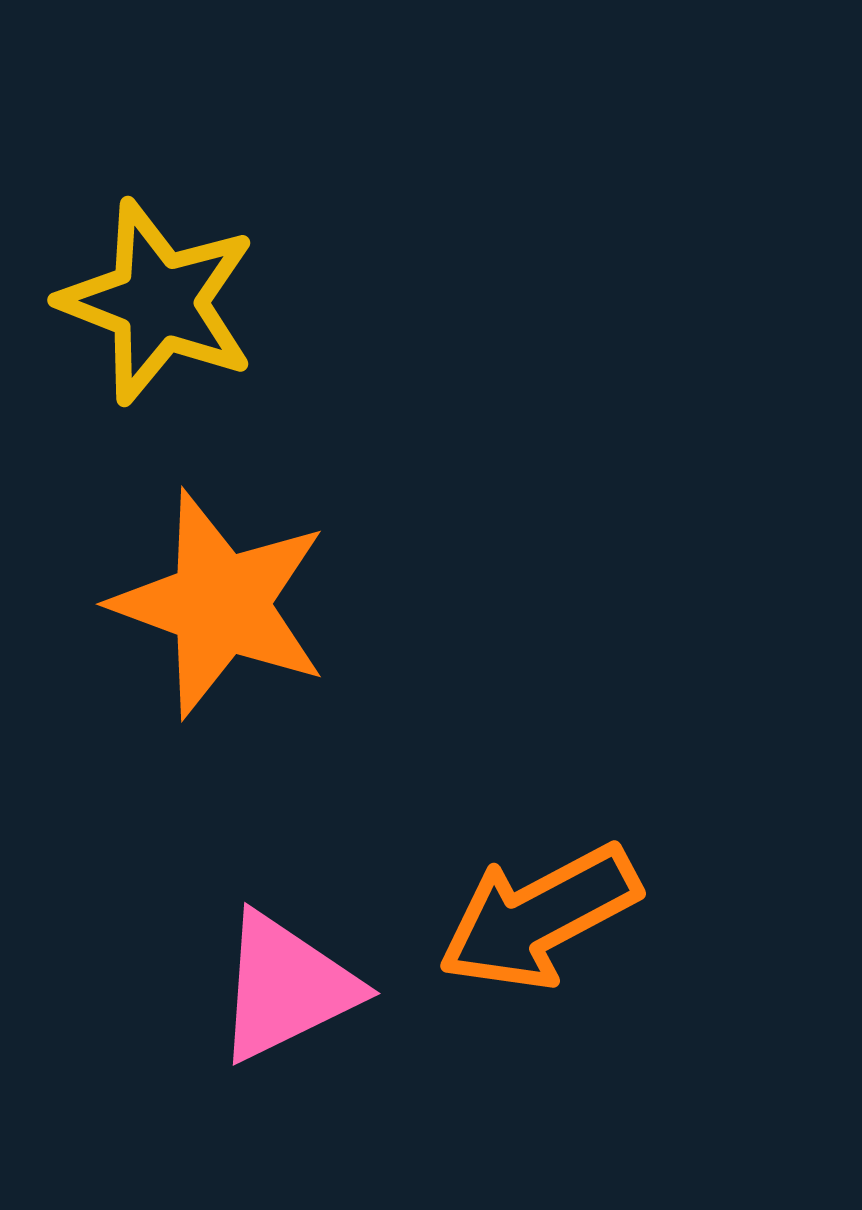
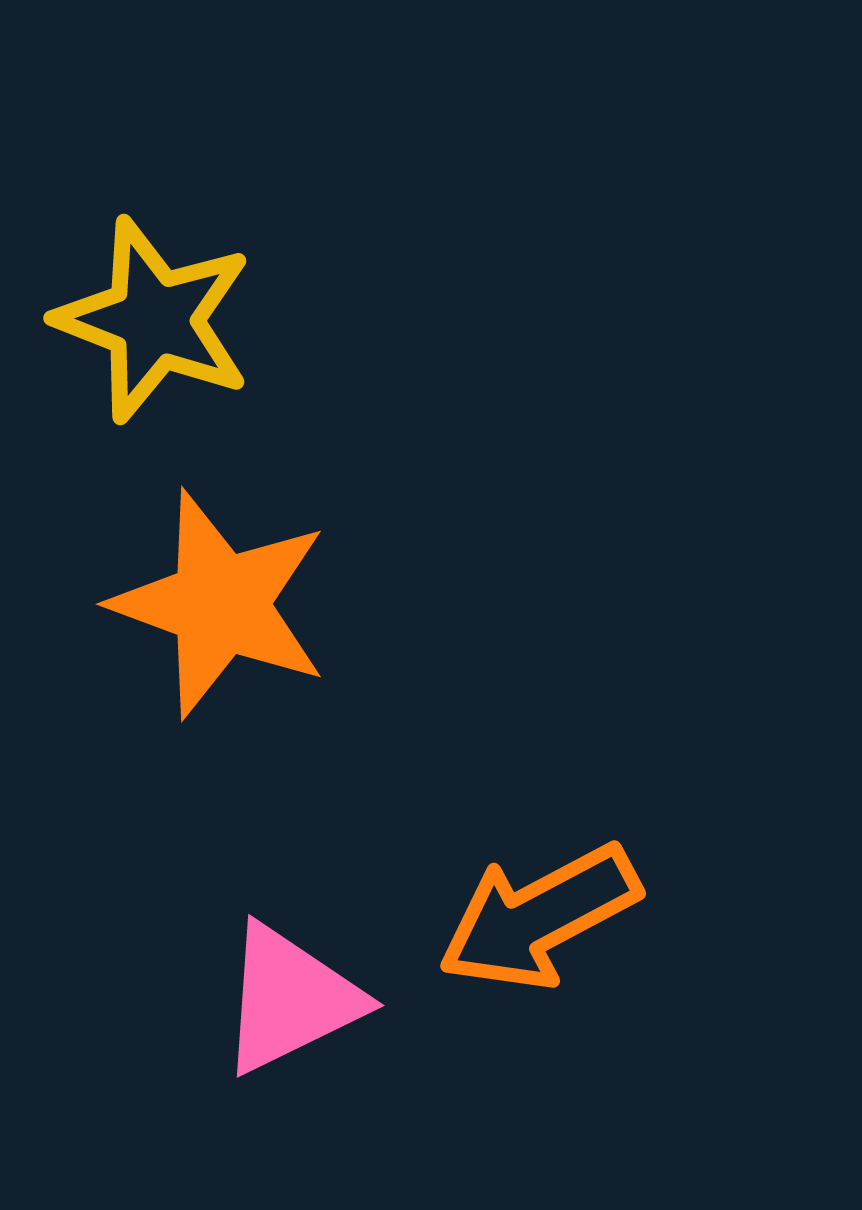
yellow star: moved 4 px left, 18 px down
pink triangle: moved 4 px right, 12 px down
